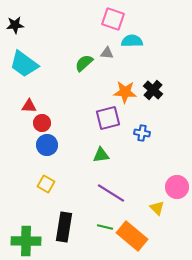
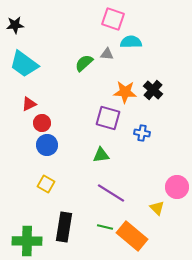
cyan semicircle: moved 1 px left, 1 px down
gray triangle: moved 1 px down
red triangle: moved 2 px up; rotated 28 degrees counterclockwise
purple square: rotated 30 degrees clockwise
green cross: moved 1 px right
